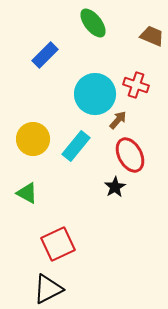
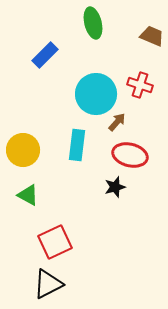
green ellipse: rotated 24 degrees clockwise
red cross: moved 4 px right
cyan circle: moved 1 px right
brown arrow: moved 1 px left, 2 px down
yellow circle: moved 10 px left, 11 px down
cyan rectangle: moved 1 px right, 1 px up; rotated 32 degrees counterclockwise
red ellipse: rotated 48 degrees counterclockwise
black star: rotated 15 degrees clockwise
green triangle: moved 1 px right, 2 px down
red square: moved 3 px left, 2 px up
black triangle: moved 5 px up
